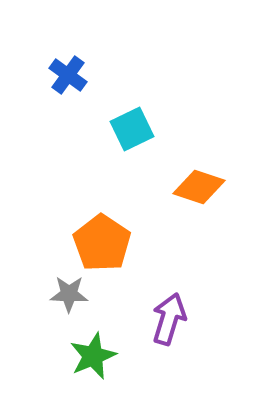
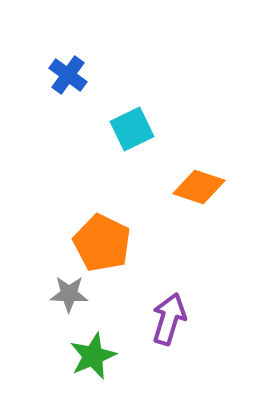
orange pentagon: rotated 8 degrees counterclockwise
